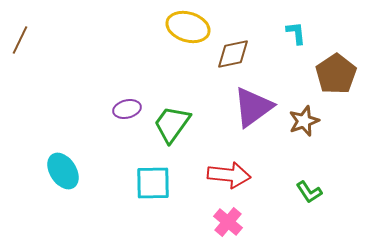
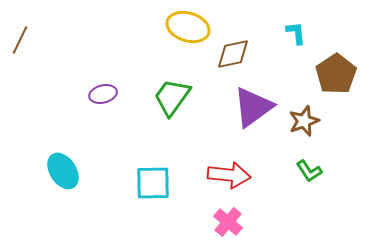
purple ellipse: moved 24 px left, 15 px up
green trapezoid: moved 27 px up
green L-shape: moved 21 px up
